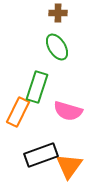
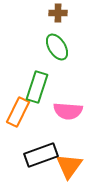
pink semicircle: rotated 12 degrees counterclockwise
